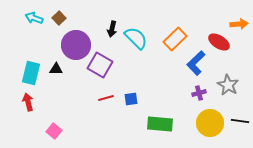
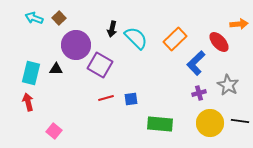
red ellipse: rotated 15 degrees clockwise
